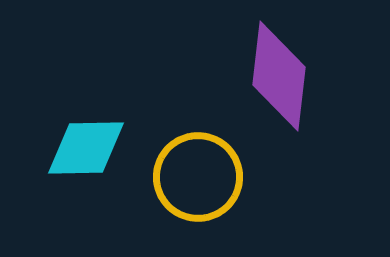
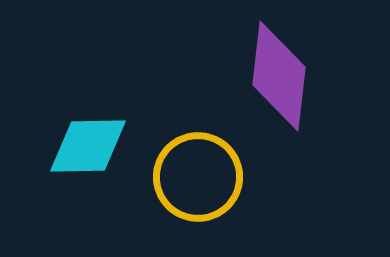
cyan diamond: moved 2 px right, 2 px up
